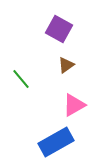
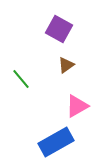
pink triangle: moved 3 px right, 1 px down
